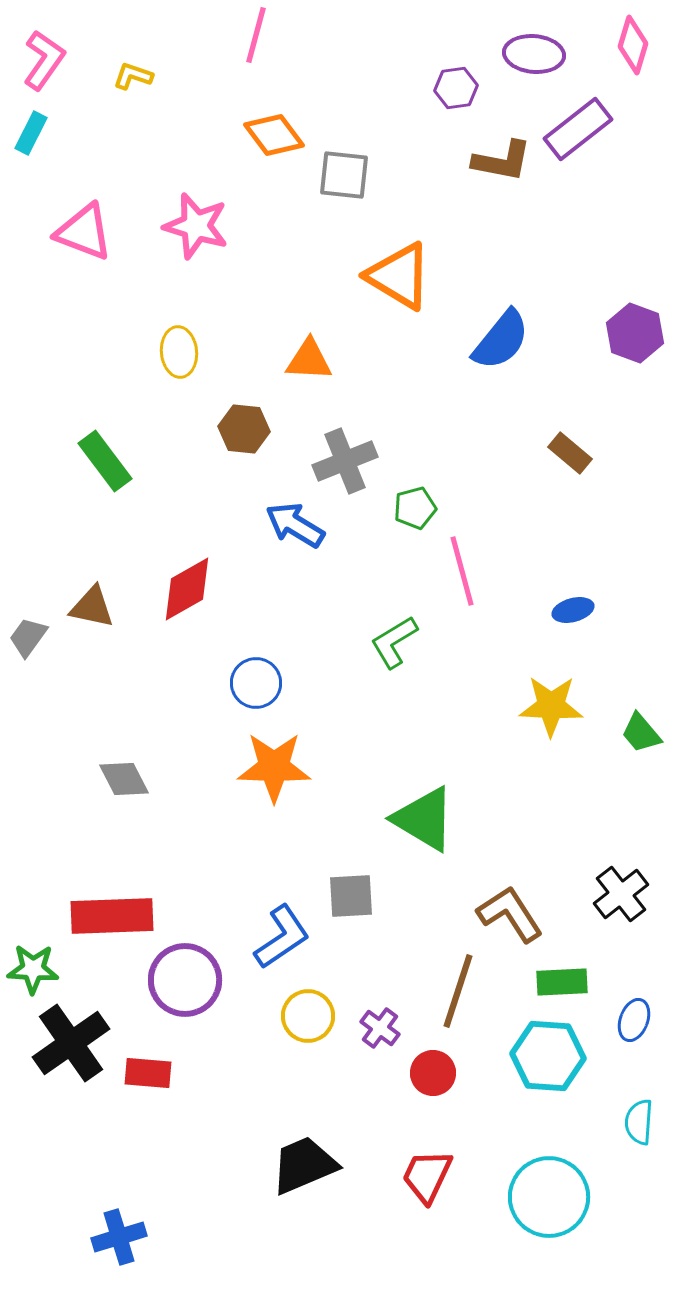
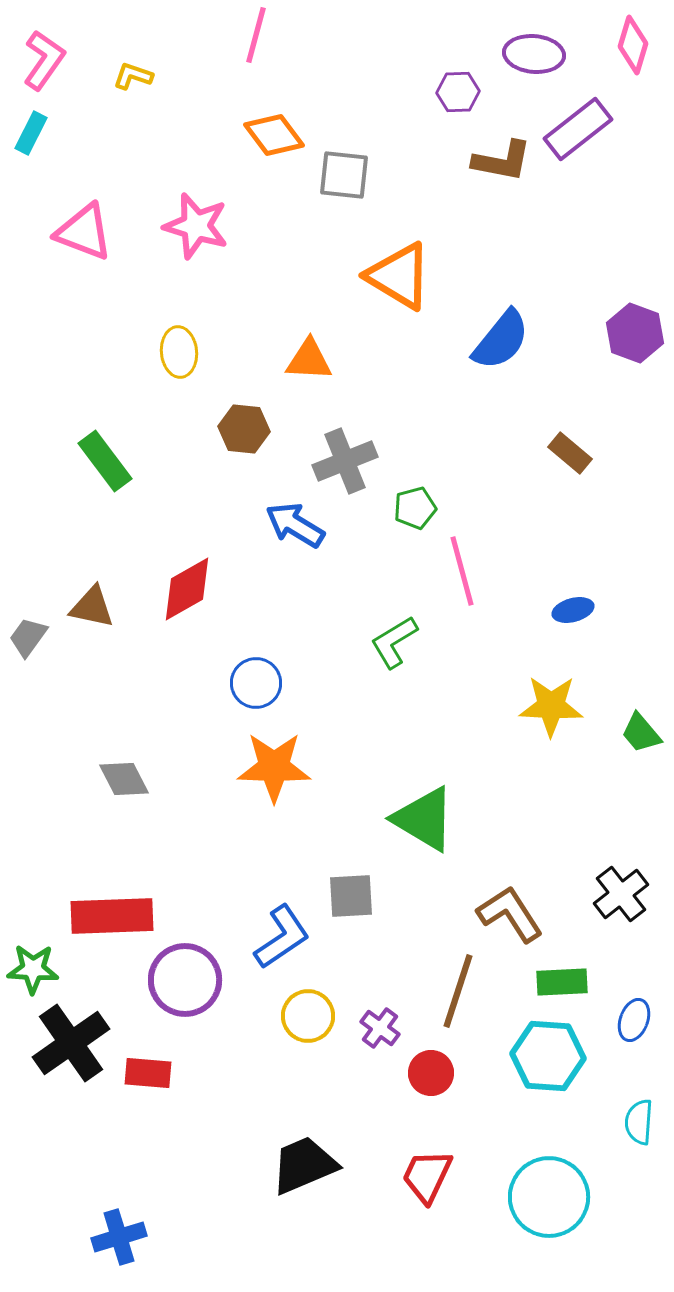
purple hexagon at (456, 88): moved 2 px right, 4 px down; rotated 6 degrees clockwise
red circle at (433, 1073): moved 2 px left
